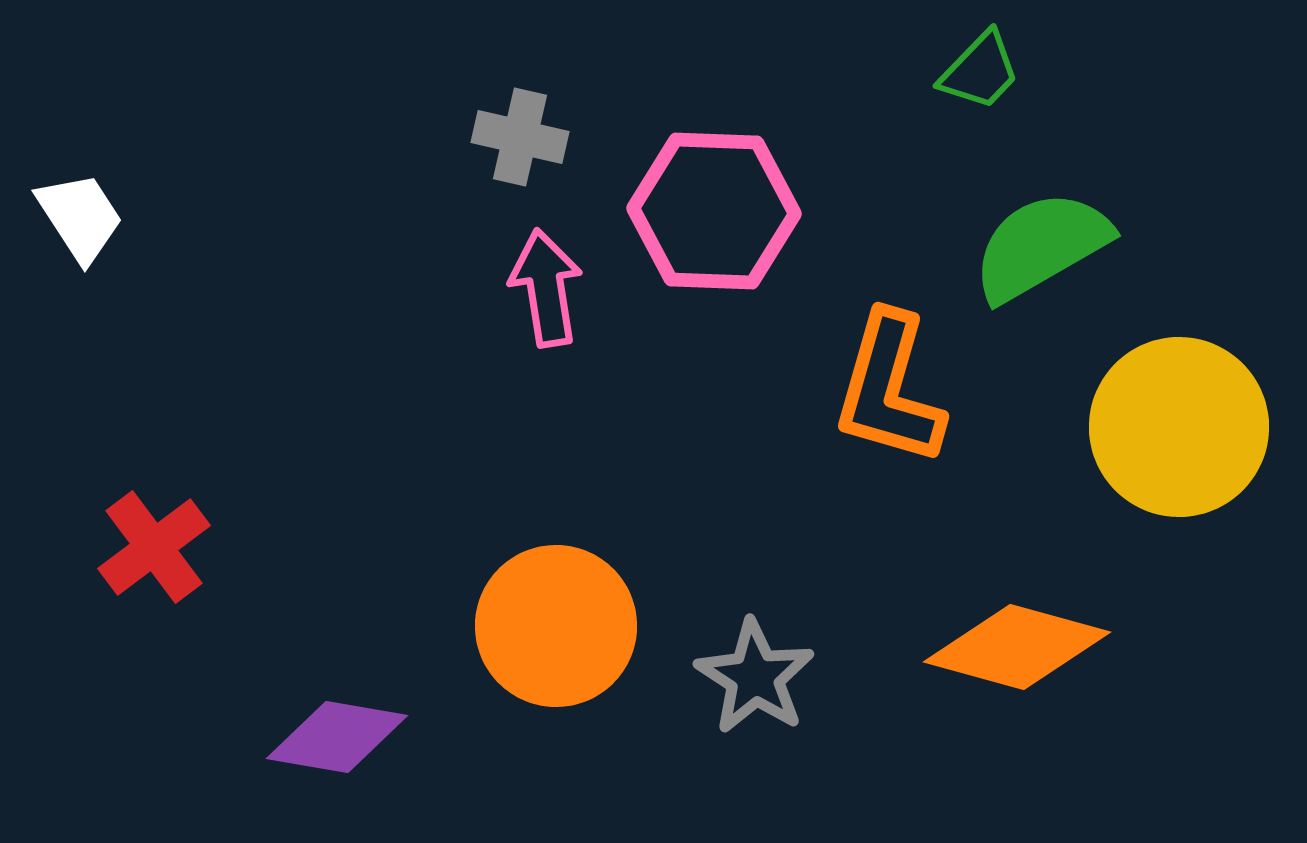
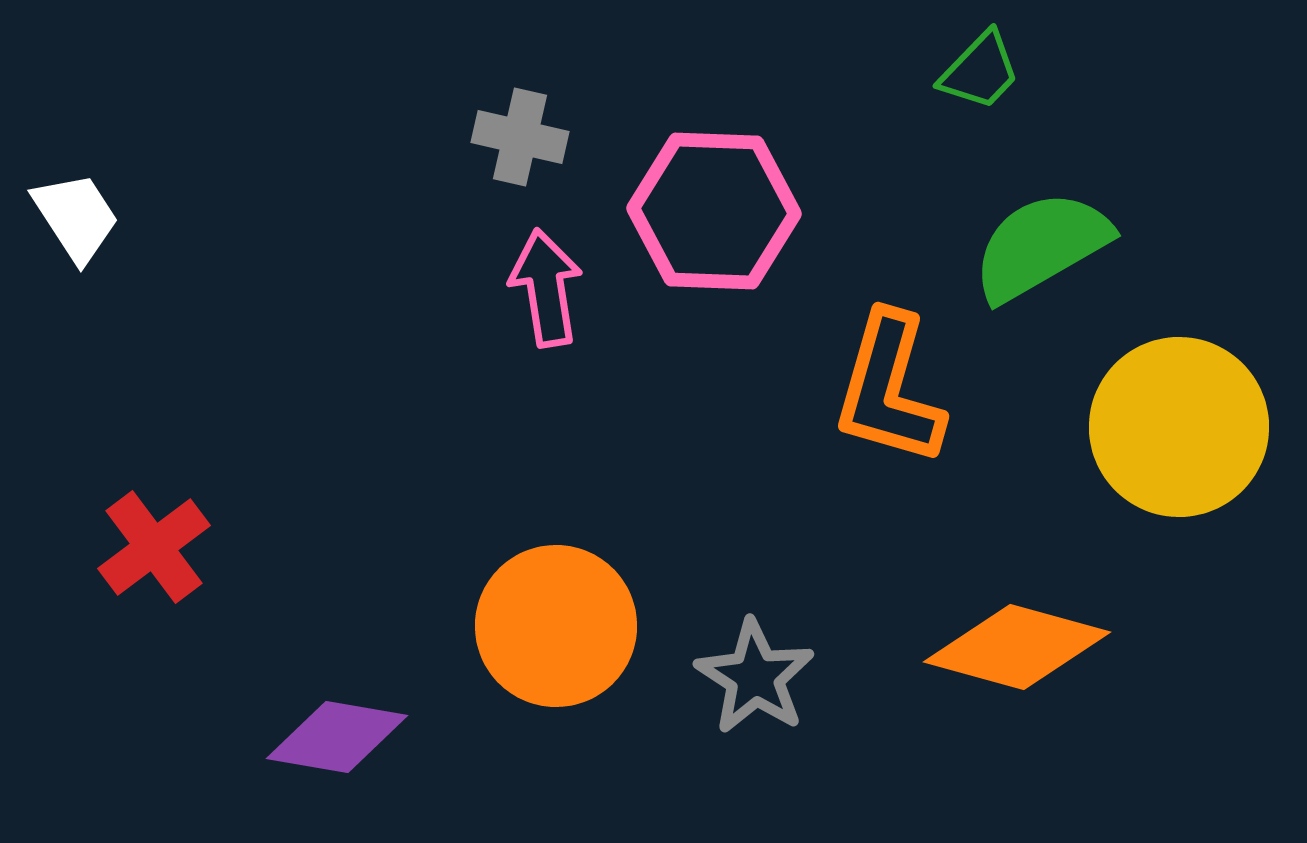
white trapezoid: moved 4 px left
